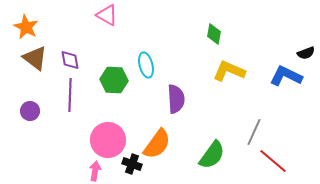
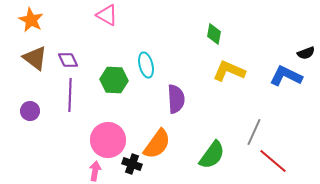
orange star: moved 5 px right, 7 px up
purple diamond: moved 2 px left; rotated 15 degrees counterclockwise
